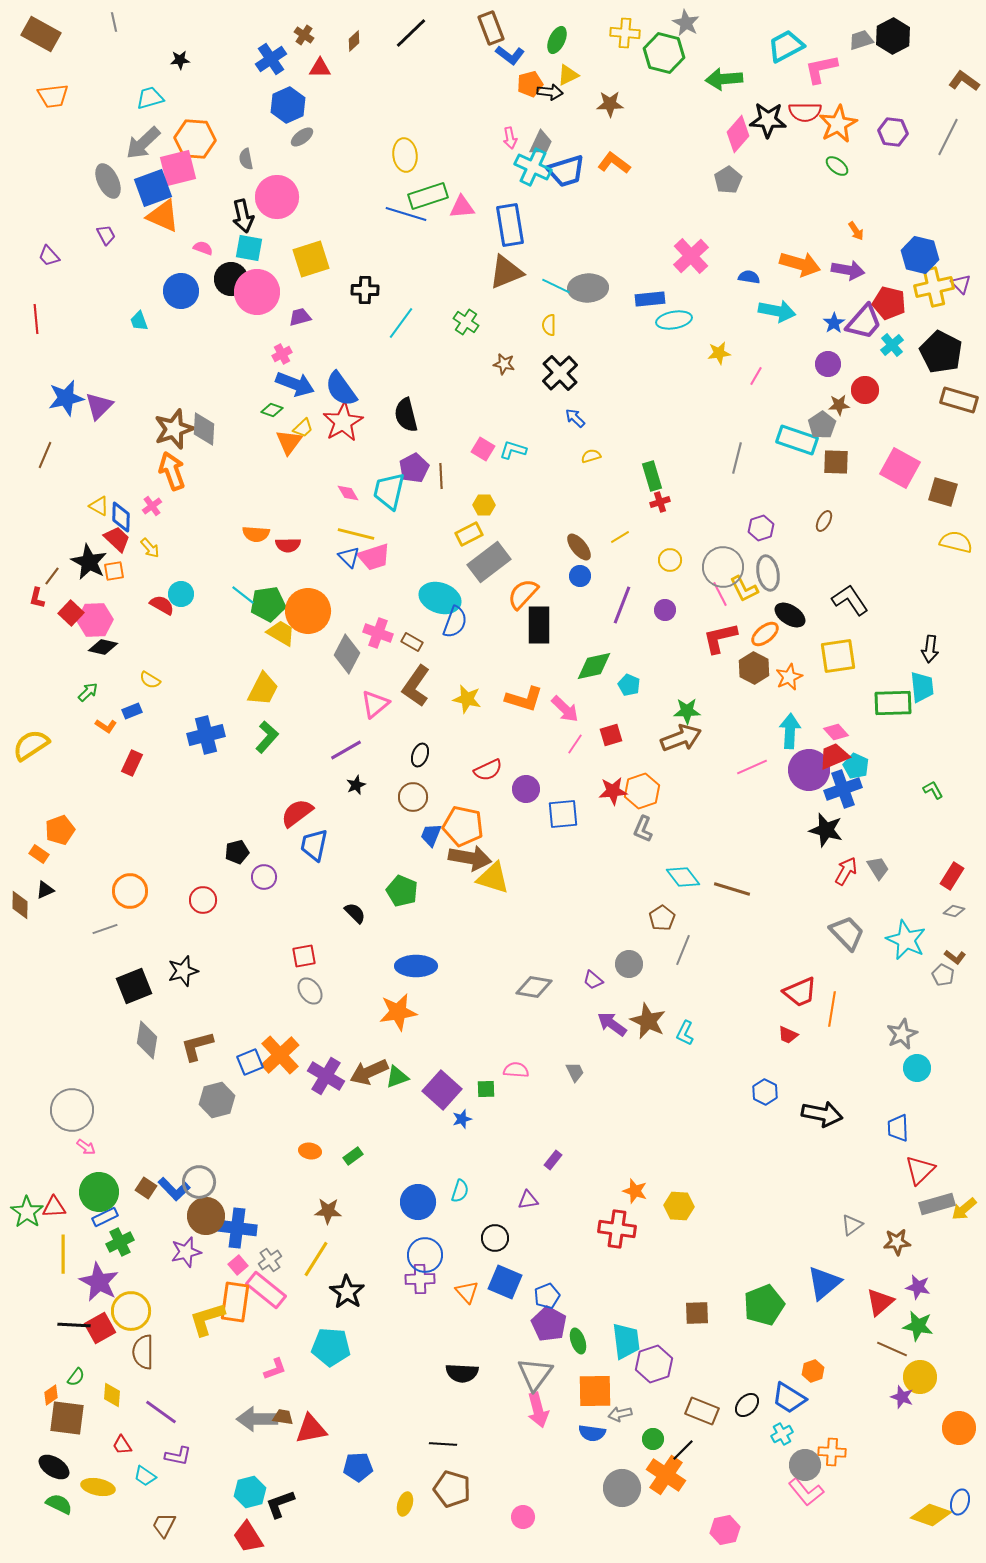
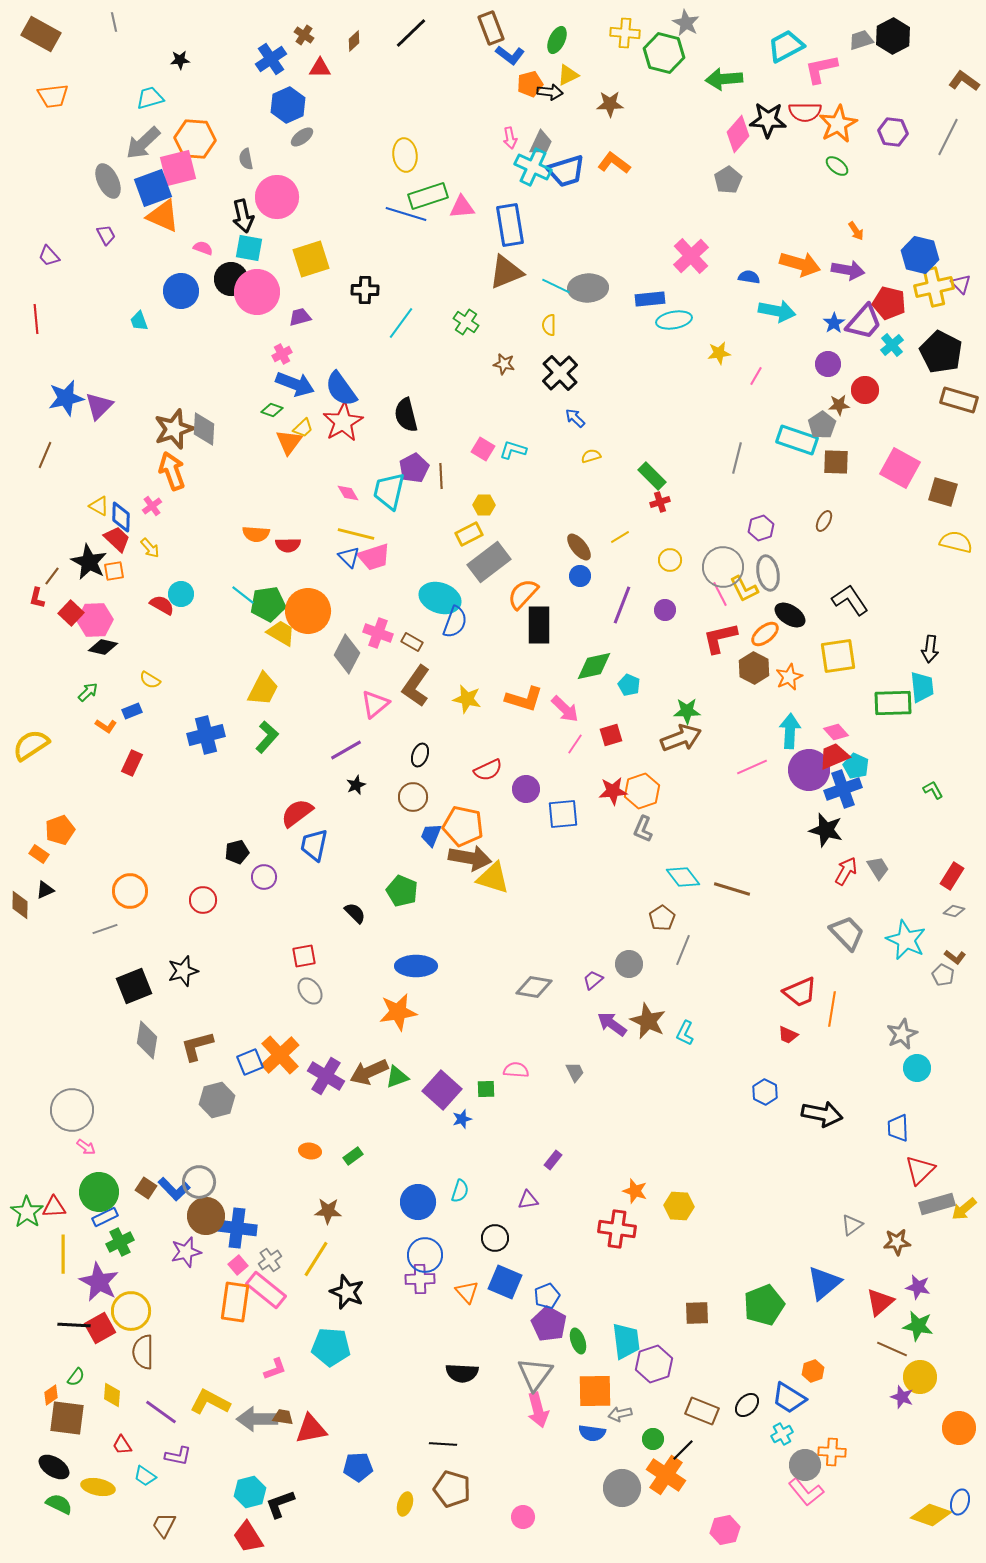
green rectangle at (652, 476): rotated 28 degrees counterclockwise
purple trapezoid at (593, 980): rotated 100 degrees clockwise
black star at (347, 1292): rotated 12 degrees counterclockwise
yellow L-shape at (207, 1319): moved 3 px right, 83 px down; rotated 45 degrees clockwise
